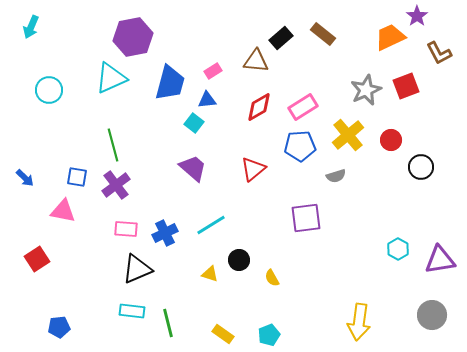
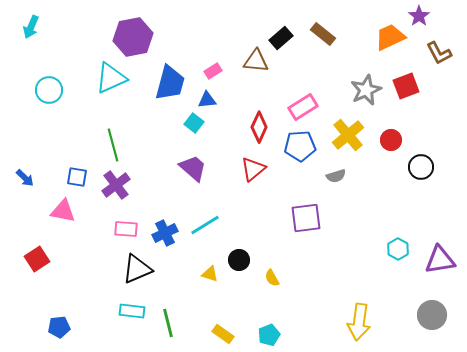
purple star at (417, 16): moved 2 px right
red diamond at (259, 107): moved 20 px down; rotated 36 degrees counterclockwise
cyan line at (211, 225): moved 6 px left
